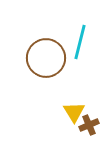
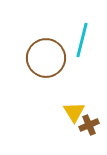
cyan line: moved 2 px right, 2 px up
